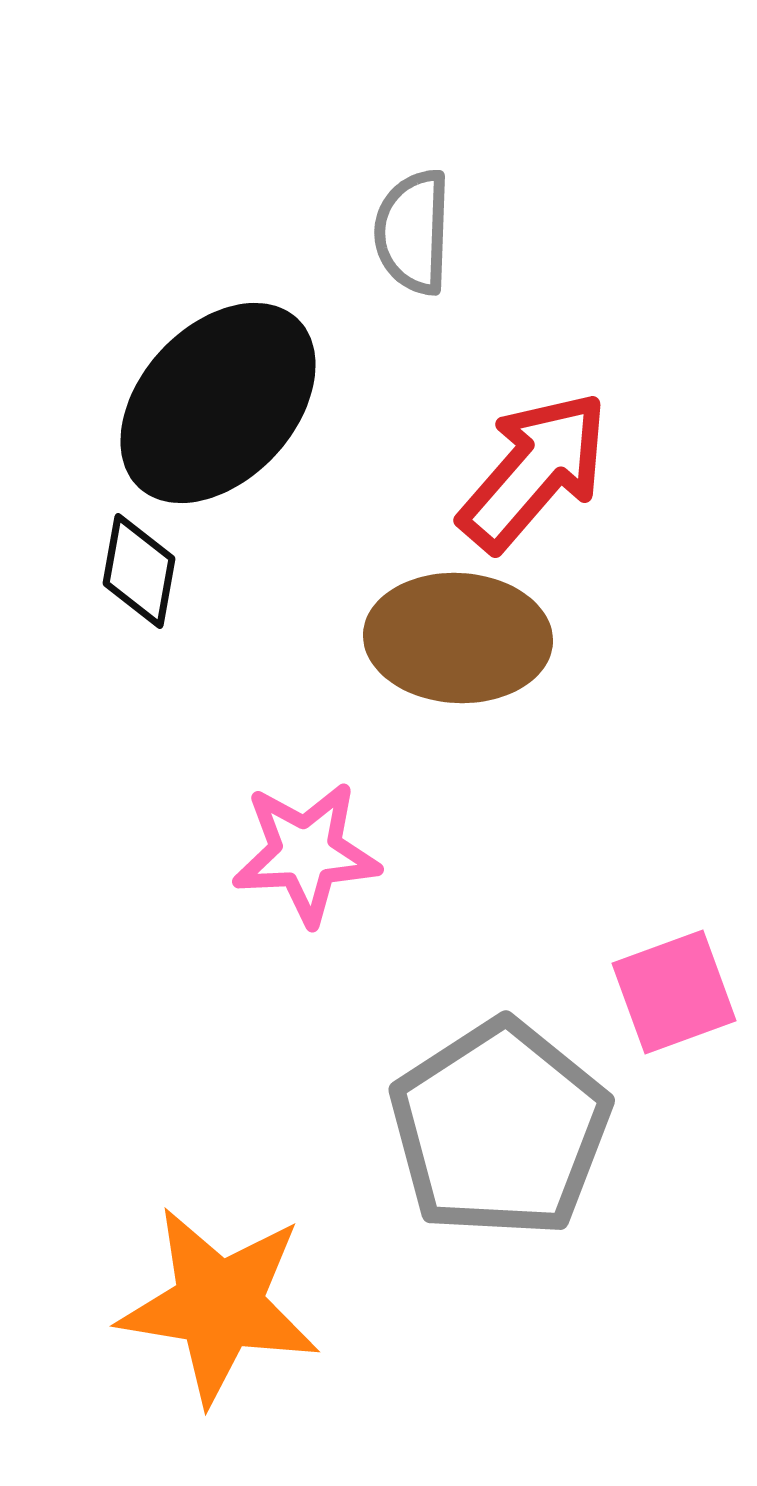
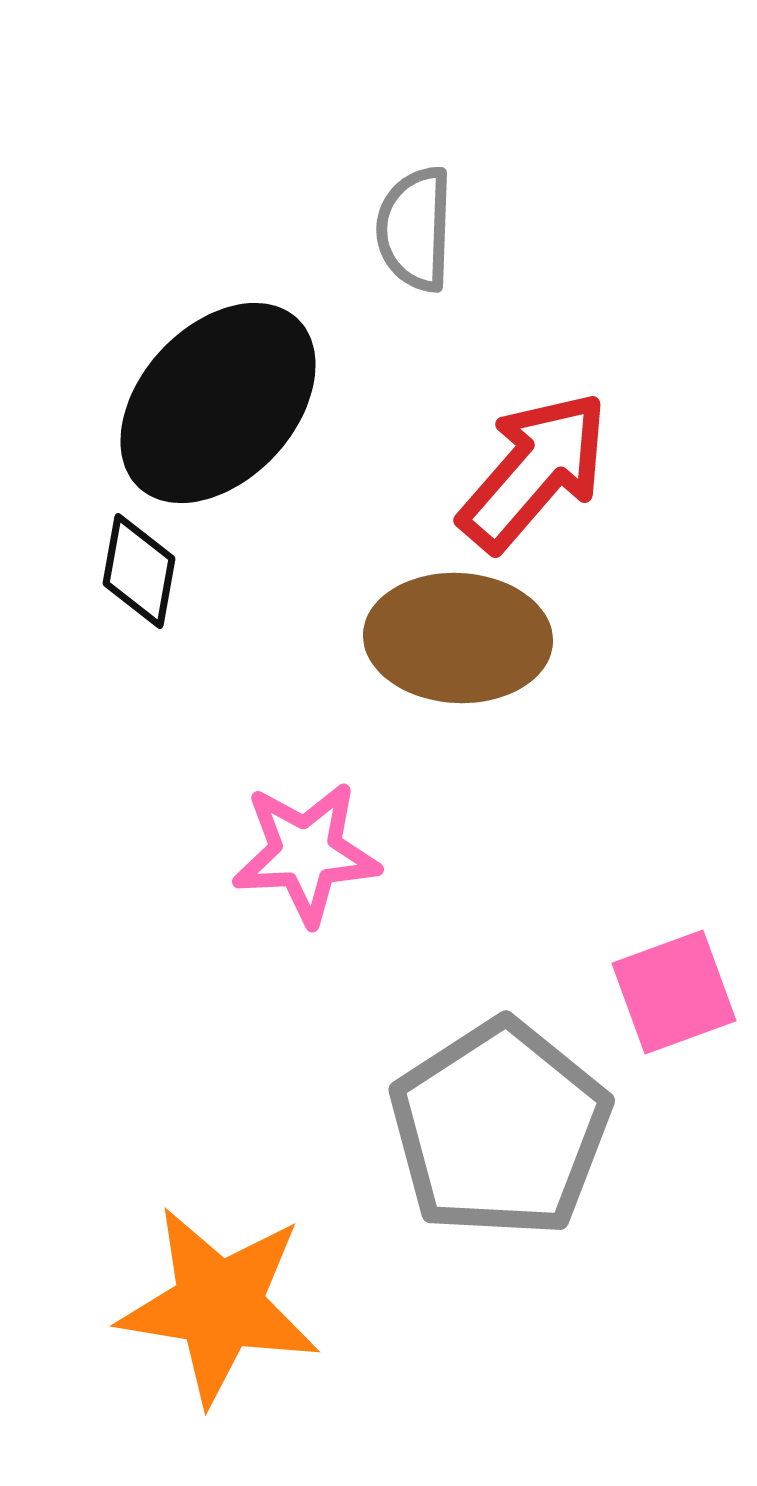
gray semicircle: moved 2 px right, 3 px up
